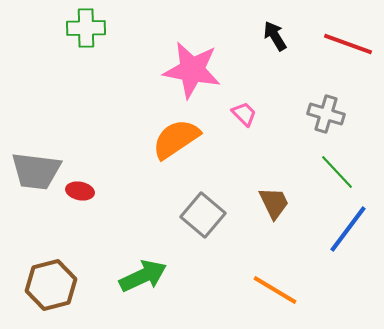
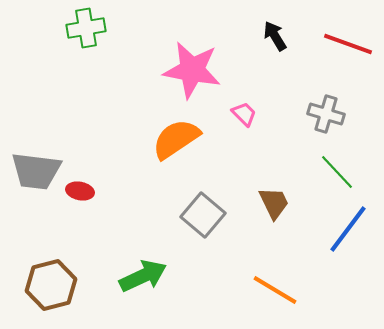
green cross: rotated 9 degrees counterclockwise
